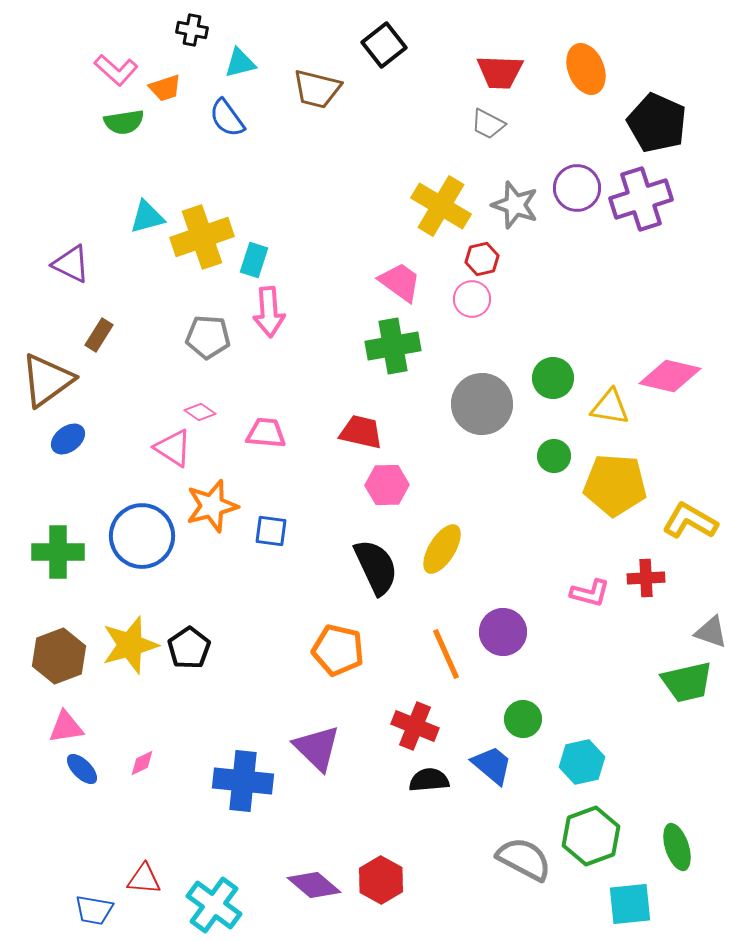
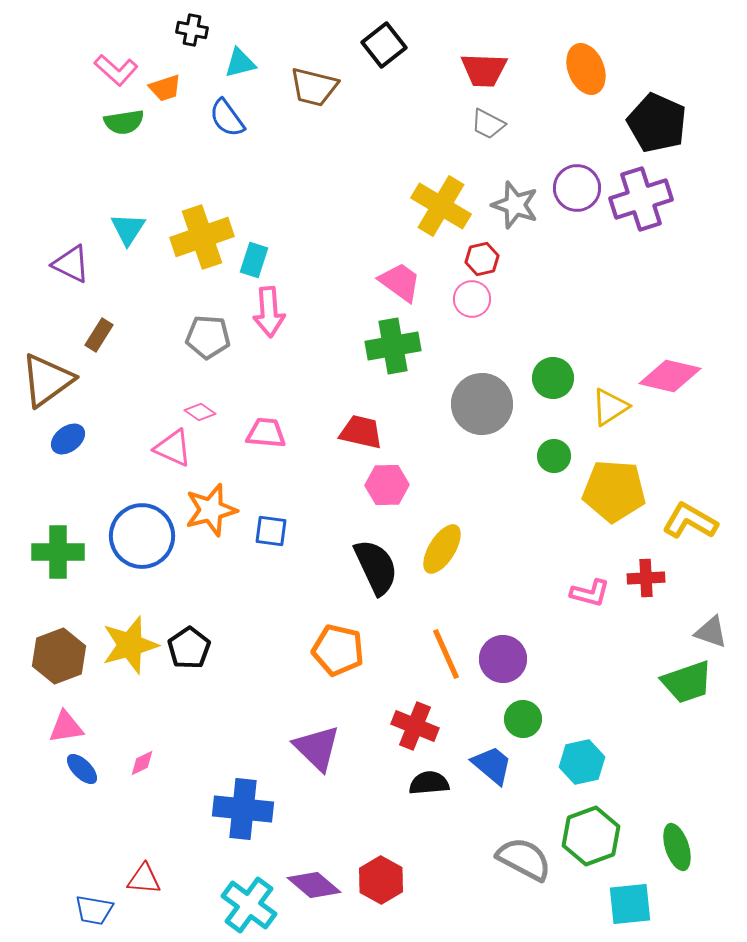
red trapezoid at (500, 72): moved 16 px left, 2 px up
brown trapezoid at (317, 89): moved 3 px left, 2 px up
cyan triangle at (147, 217): moved 19 px left, 12 px down; rotated 42 degrees counterclockwise
yellow triangle at (610, 407): rotated 42 degrees counterclockwise
pink triangle at (173, 448): rotated 9 degrees counterclockwise
yellow pentagon at (615, 485): moved 1 px left, 6 px down
orange star at (212, 506): moved 1 px left, 4 px down
purple circle at (503, 632): moved 27 px down
green trapezoid at (687, 682): rotated 6 degrees counterclockwise
black semicircle at (429, 780): moved 3 px down
blue cross at (243, 781): moved 28 px down
cyan cross at (214, 905): moved 35 px right
